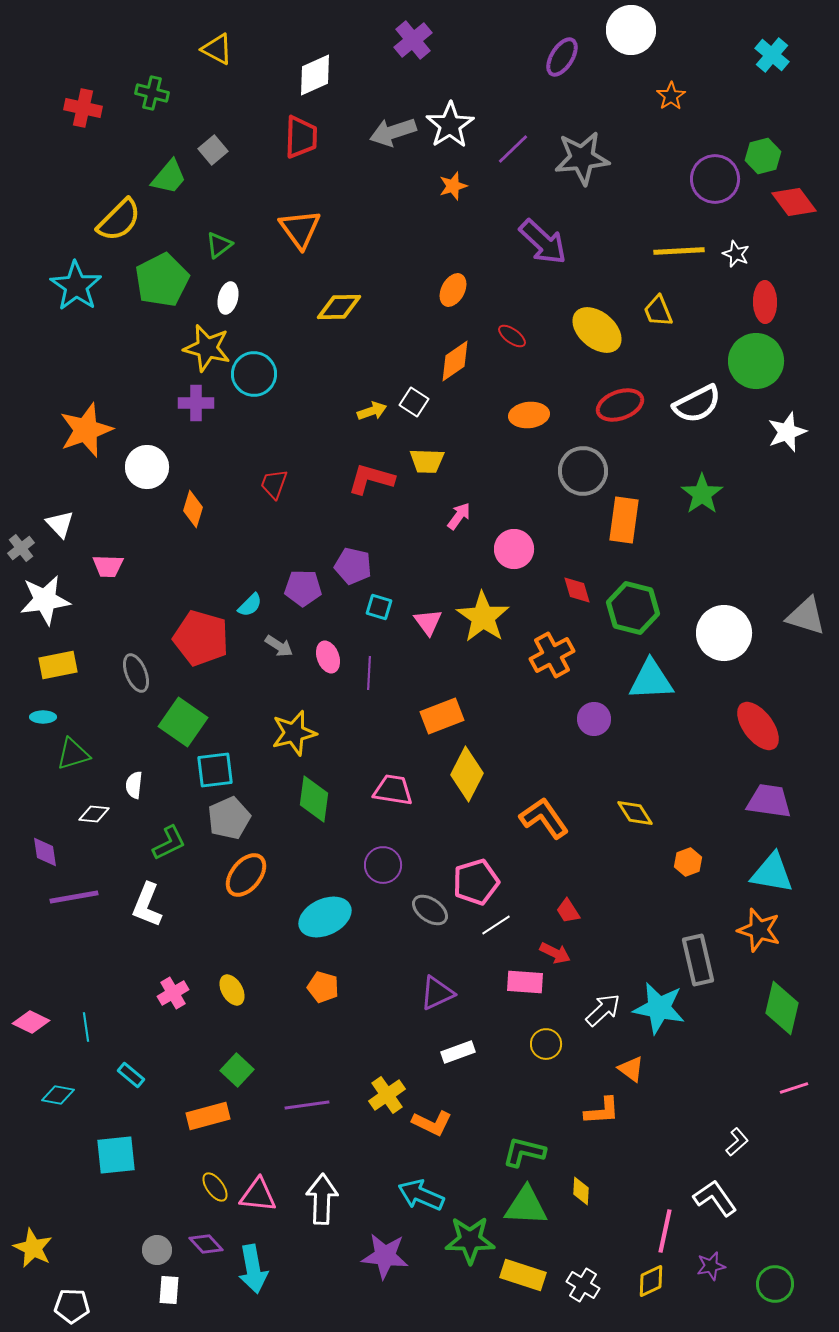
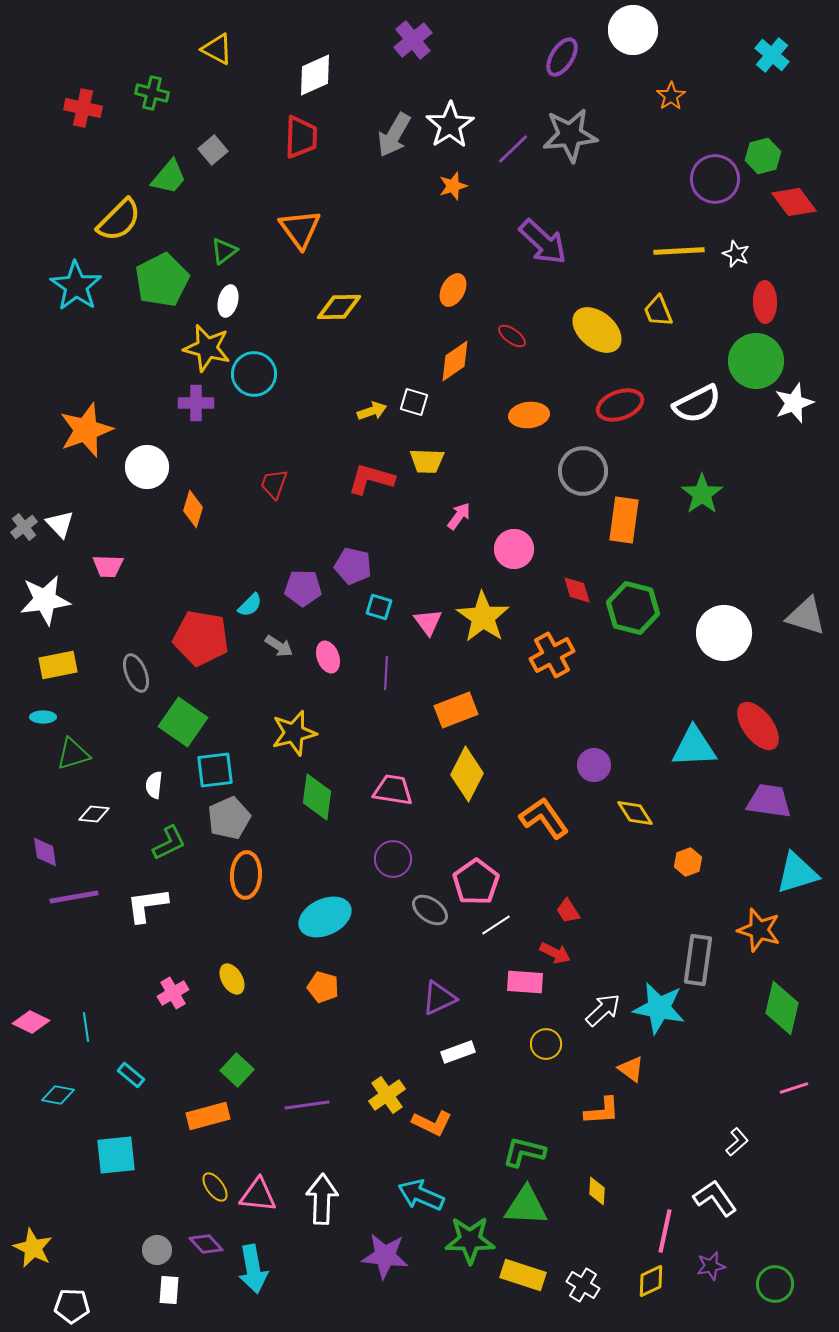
white circle at (631, 30): moved 2 px right
gray arrow at (393, 132): moved 1 px right, 3 px down; rotated 42 degrees counterclockwise
gray star at (582, 158): moved 12 px left, 23 px up
green triangle at (219, 245): moved 5 px right, 6 px down
white ellipse at (228, 298): moved 3 px down
white square at (414, 402): rotated 16 degrees counterclockwise
white star at (787, 432): moved 7 px right, 29 px up
gray cross at (21, 548): moved 3 px right, 21 px up
red pentagon at (201, 638): rotated 6 degrees counterclockwise
purple line at (369, 673): moved 17 px right
cyan triangle at (651, 680): moved 43 px right, 67 px down
orange rectangle at (442, 716): moved 14 px right, 6 px up
purple circle at (594, 719): moved 46 px down
white semicircle at (134, 785): moved 20 px right
green diamond at (314, 799): moved 3 px right, 2 px up
purple circle at (383, 865): moved 10 px right, 6 px up
cyan triangle at (772, 873): moved 25 px right; rotated 27 degrees counterclockwise
orange ellipse at (246, 875): rotated 36 degrees counterclockwise
pink pentagon at (476, 882): rotated 18 degrees counterclockwise
white L-shape at (147, 905): rotated 60 degrees clockwise
gray rectangle at (698, 960): rotated 21 degrees clockwise
yellow ellipse at (232, 990): moved 11 px up
purple triangle at (437, 993): moved 2 px right, 5 px down
yellow diamond at (581, 1191): moved 16 px right
